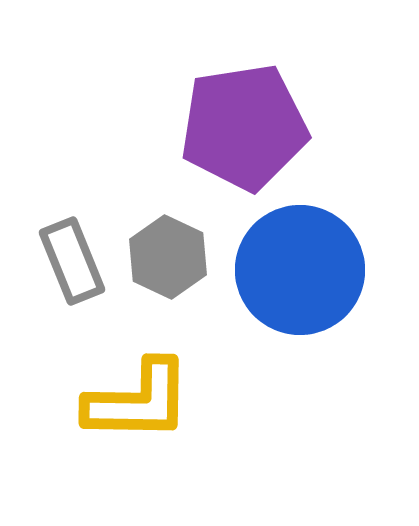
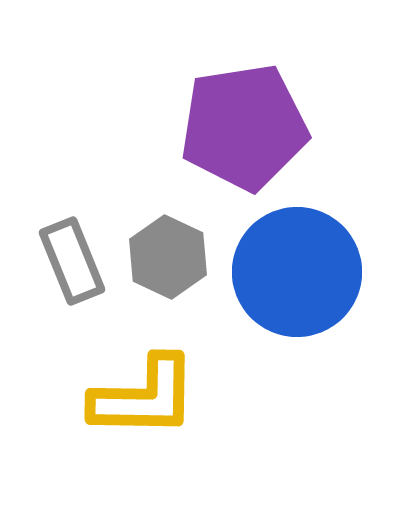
blue circle: moved 3 px left, 2 px down
yellow L-shape: moved 6 px right, 4 px up
